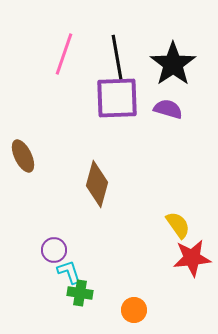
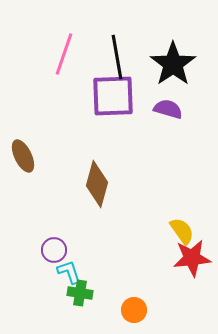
purple square: moved 4 px left, 2 px up
yellow semicircle: moved 4 px right, 6 px down
